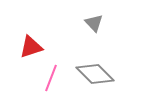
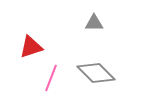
gray triangle: rotated 48 degrees counterclockwise
gray diamond: moved 1 px right, 1 px up
